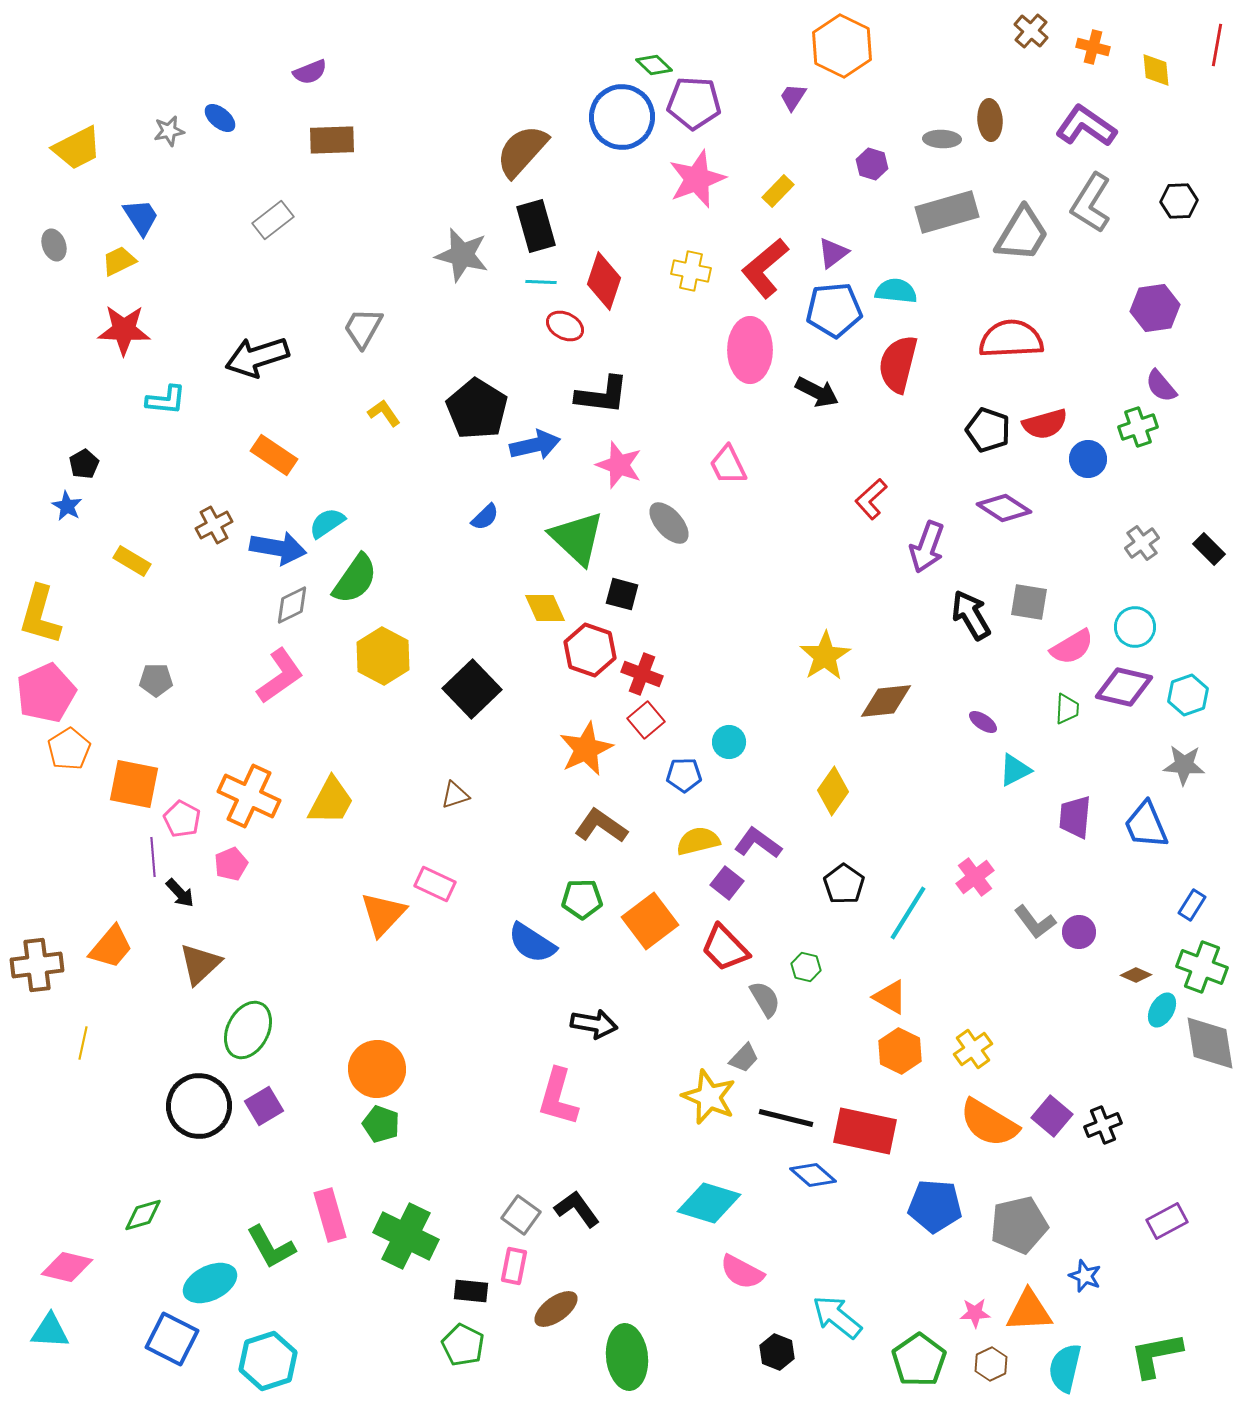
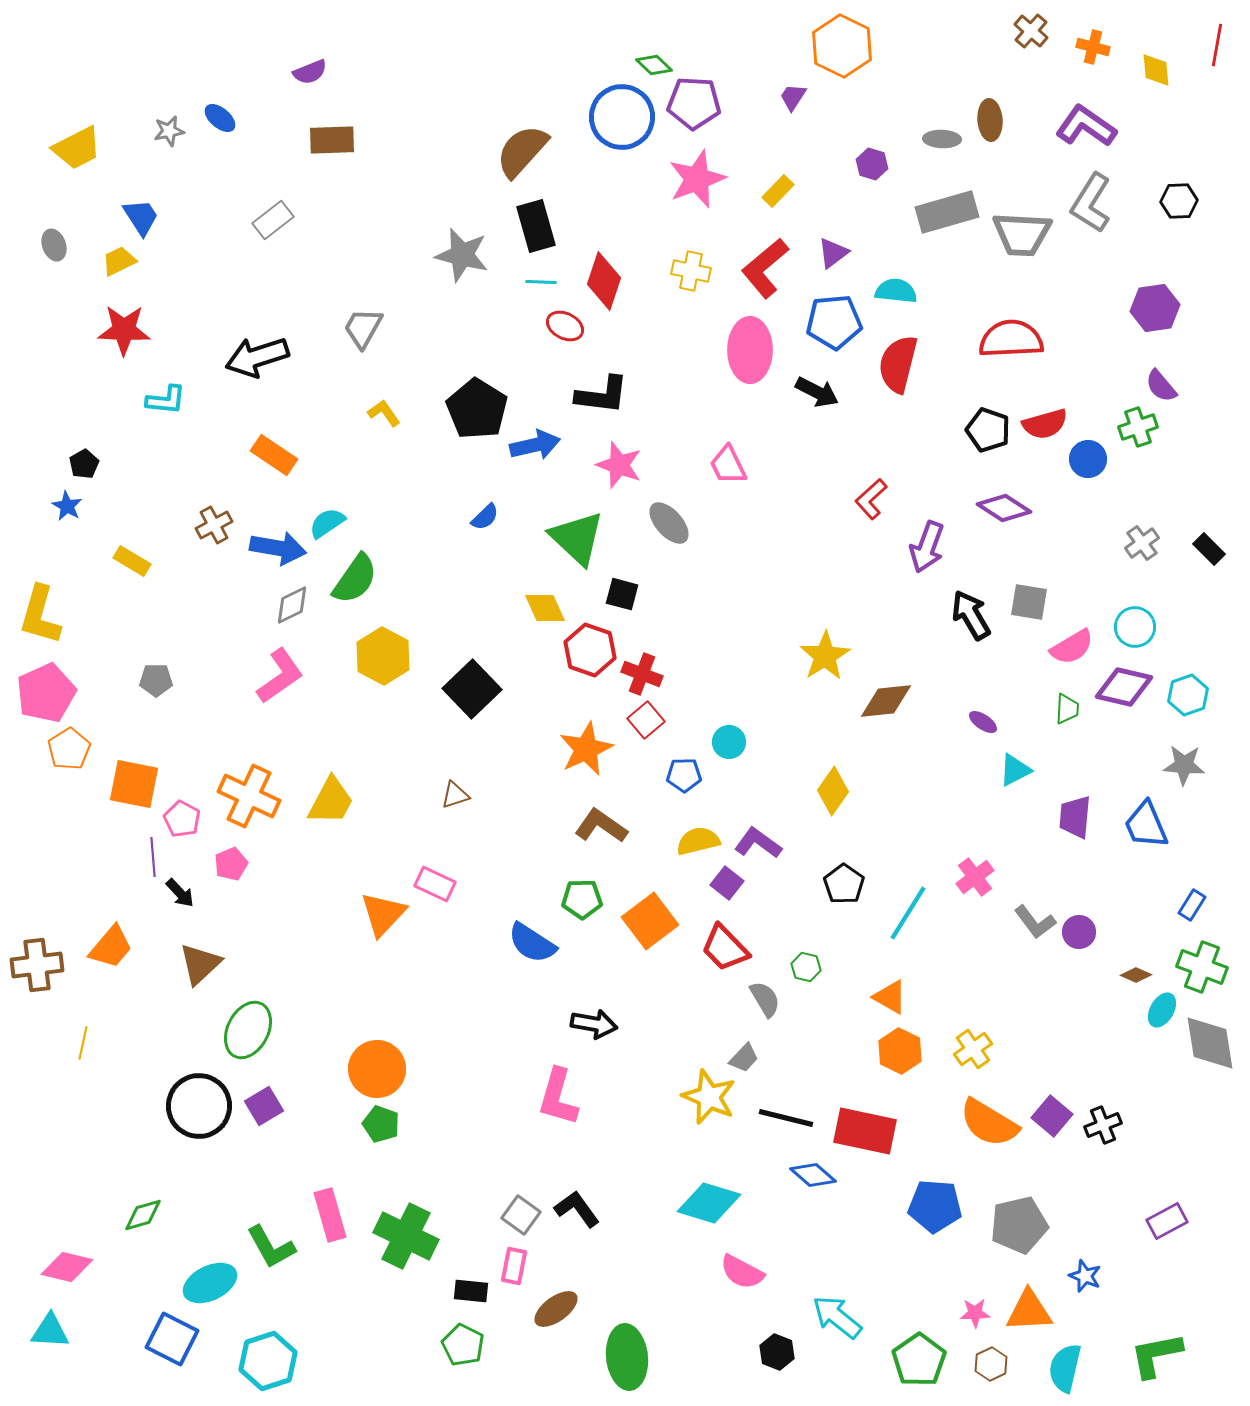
gray trapezoid at (1022, 234): rotated 62 degrees clockwise
blue pentagon at (834, 310): moved 12 px down
